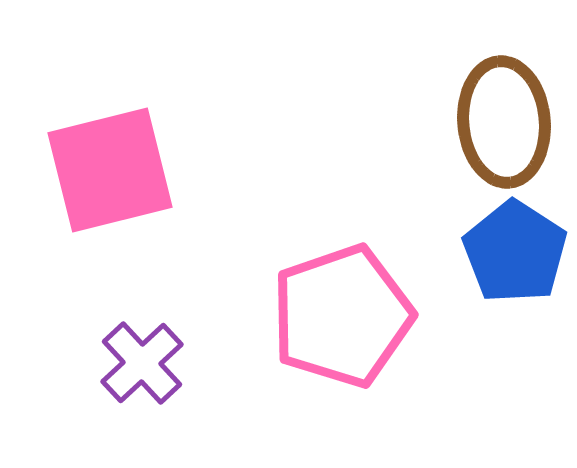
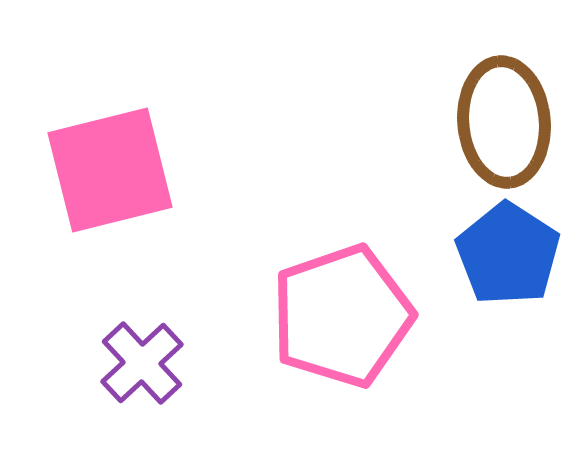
blue pentagon: moved 7 px left, 2 px down
